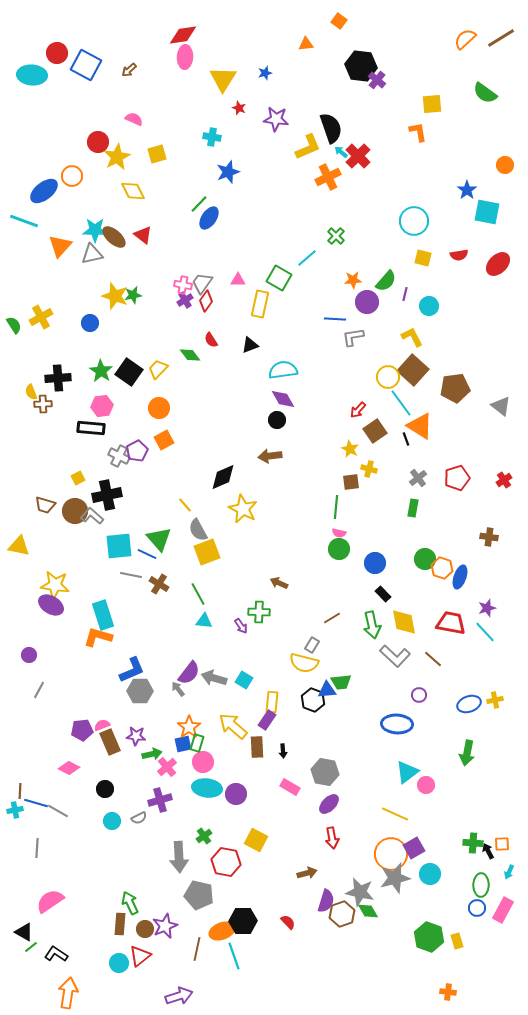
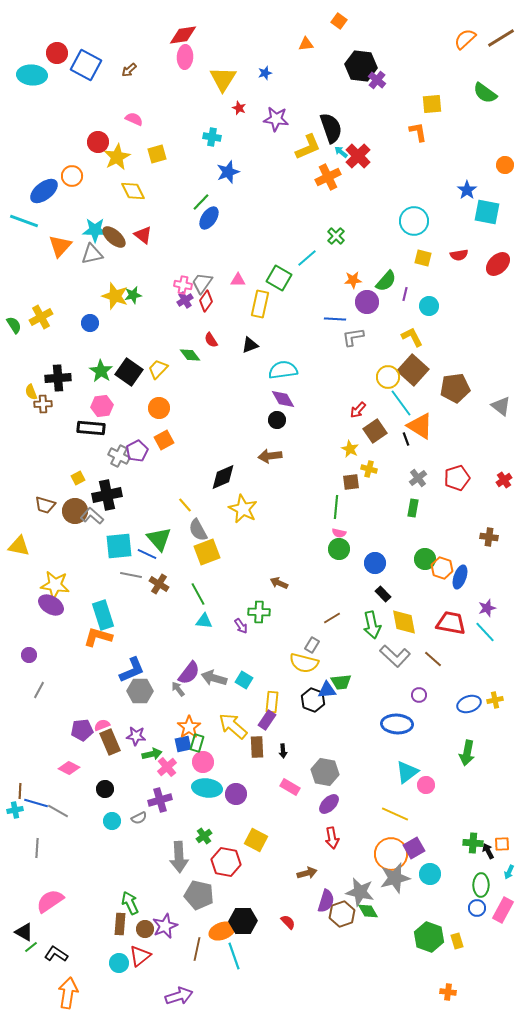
green line at (199, 204): moved 2 px right, 2 px up
